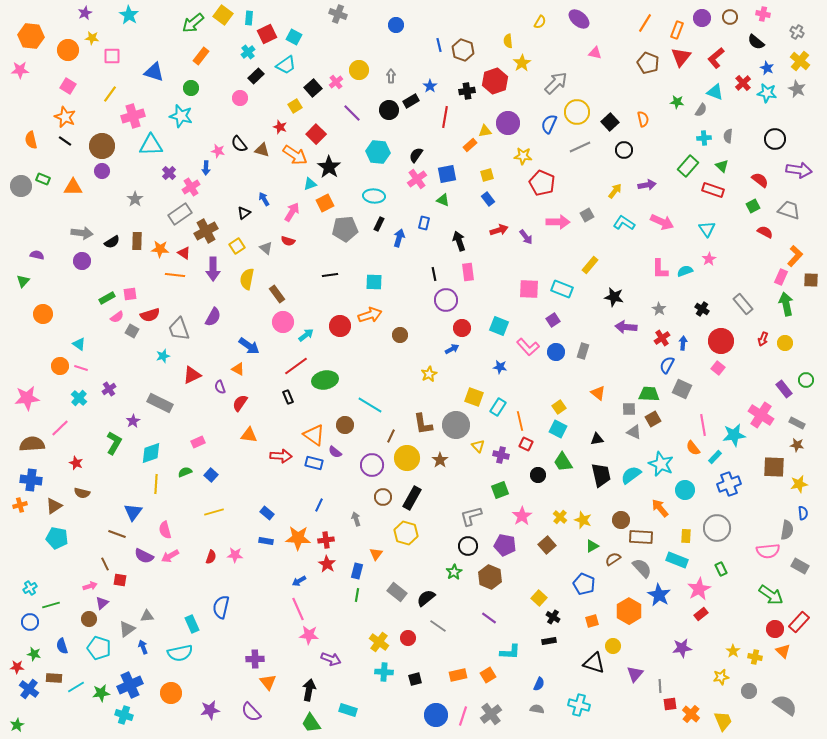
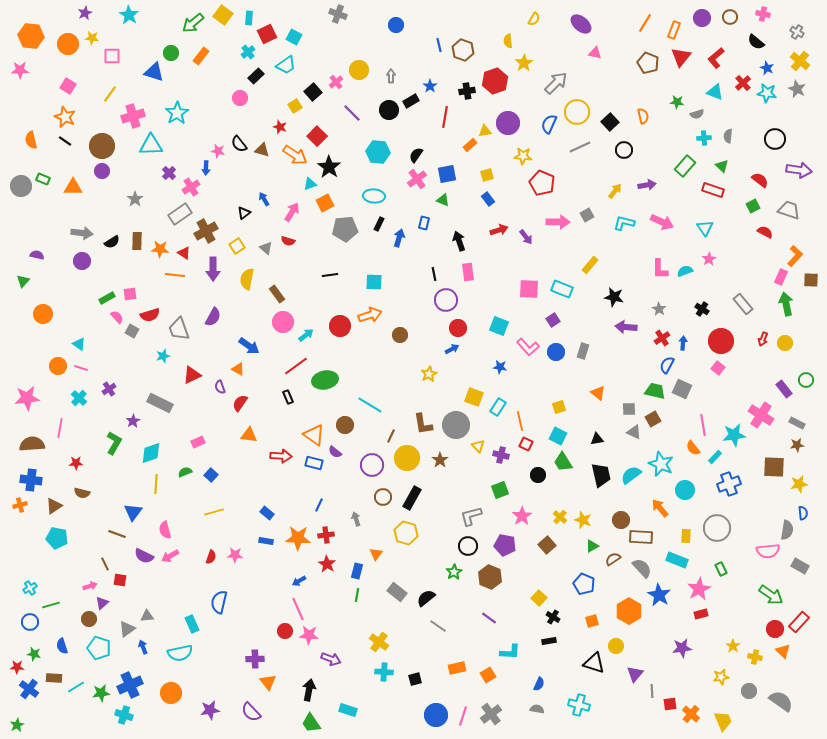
purple ellipse at (579, 19): moved 2 px right, 5 px down
yellow semicircle at (540, 22): moved 6 px left, 3 px up
orange rectangle at (677, 30): moved 3 px left
orange circle at (68, 50): moved 6 px up
yellow star at (522, 63): moved 2 px right
green circle at (191, 88): moved 20 px left, 35 px up
black square at (313, 88): moved 4 px down
gray semicircle at (701, 110): moved 4 px left, 4 px down; rotated 40 degrees clockwise
cyan star at (181, 116): moved 4 px left, 3 px up; rotated 25 degrees clockwise
orange semicircle at (643, 119): moved 3 px up
red square at (316, 134): moved 1 px right, 2 px down
green rectangle at (688, 166): moved 3 px left
cyan L-shape at (624, 223): rotated 20 degrees counterclockwise
cyan triangle at (707, 229): moved 2 px left, 1 px up
pink semicircle at (117, 317): rotated 96 degrees counterclockwise
red circle at (462, 328): moved 4 px left
orange circle at (60, 366): moved 2 px left
green trapezoid at (649, 394): moved 6 px right, 3 px up; rotated 10 degrees clockwise
yellow square at (559, 407): rotated 16 degrees clockwise
pink line at (60, 428): rotated 36 degrees counterclockwise
cyan square at (558, 429): moved 7 px down
brown star at (797, 445): rotated 16 degrees counterclockwise
red star at (76, 463): rotated 24 degrees counterclockwise
red cross at (326, 540): moved 5 px up
blue semicircle at (221, 607): moved 2 px left, 5 px up
red rectangle at (701, 614): rotated 24 degrees clockwise
red circle at (408, 638): moved 123 px left, 7 px up
yellow circle at (613, 646): moved 3 px right
yellow star at (733, 651): moved 5 px up
orange rectangle at (458, 675): moved 1 px left, 7 px up
gray line at (660, 686): moved 8 px left, 5 px down
gray semicircle at (785, 705): moved 4 px left, 4 px up
